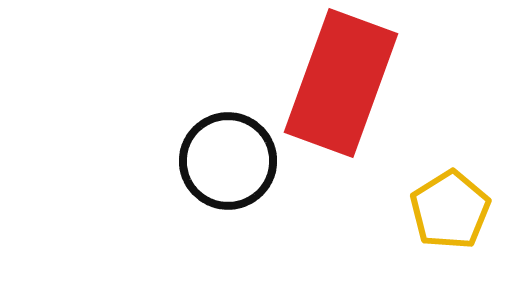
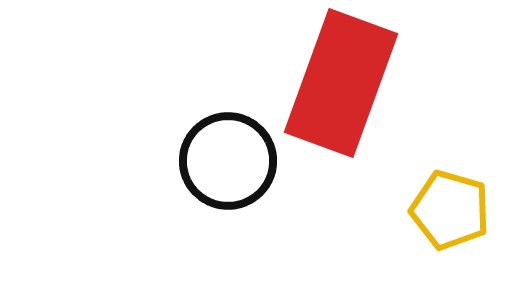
yellow pentagon: rotated 24 degrees counterclockwise
